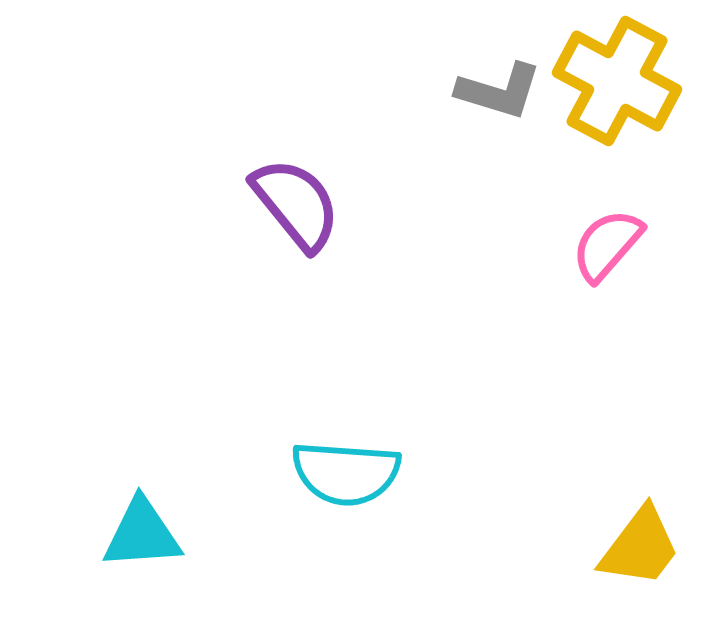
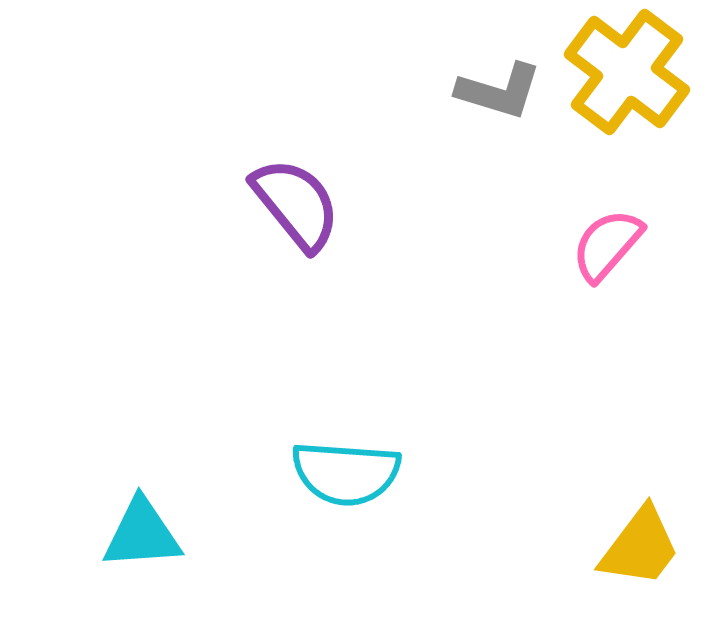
yellow cross: moved 10 px right, 9 px up; rotated 9 degrees clockwise
